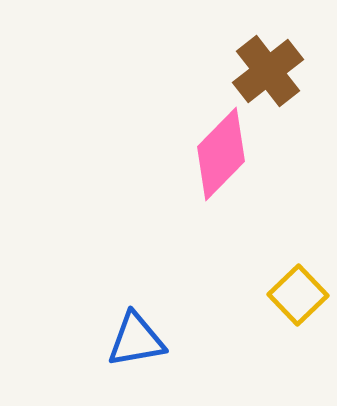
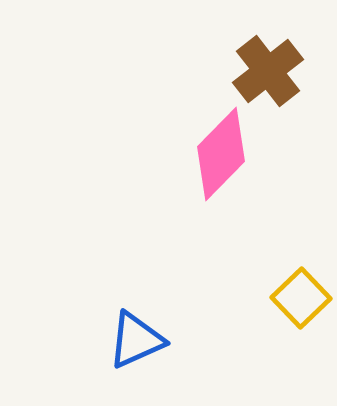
yellow square: moved 3 px right, 3 px down
blue triangle: rotated 14 degrees counterclockwise
